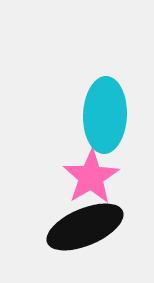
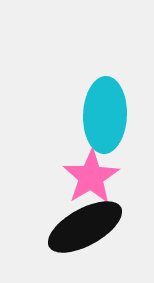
black ellipse: rotated 6 degrees counterclockwise
